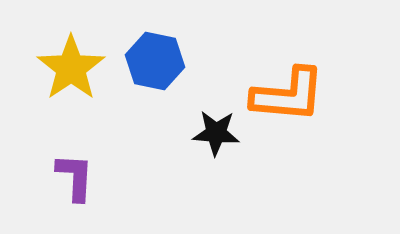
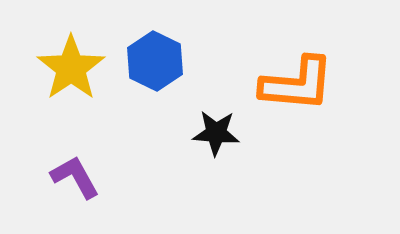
blue hexagon: rotated 14 degrees clockwise
orange L-shape: moved 9 px right, 11 px up
purple L-shape: rotated 32 degrees counterclockwise
